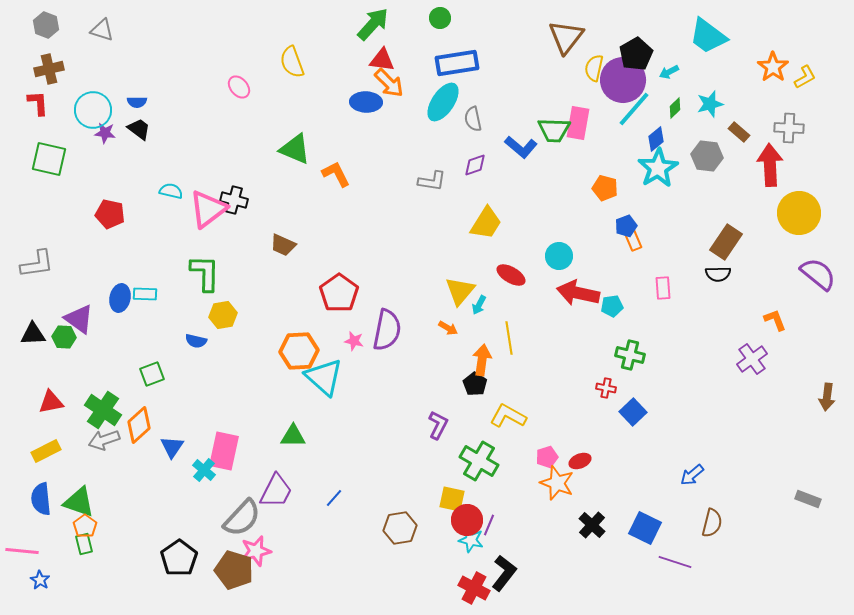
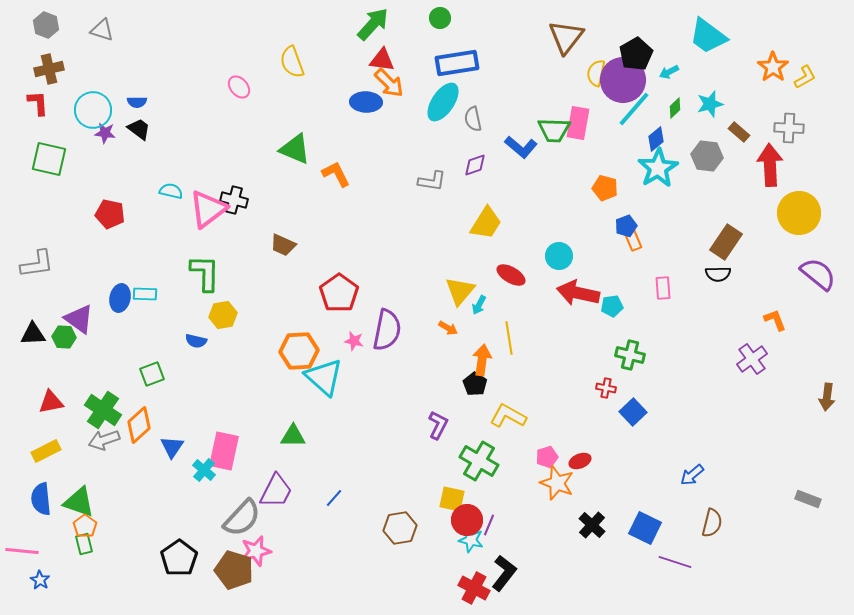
yellow semicircle at (594, 68): moved 2 px right, 5 px down
